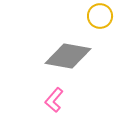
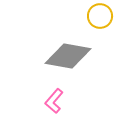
pink L-shape: moved 1 px down
